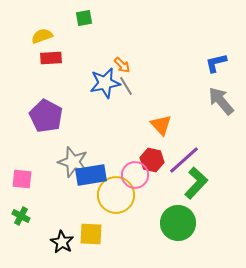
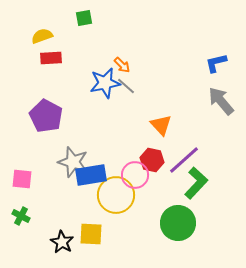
gray line: rotated 18 degrees counterclockwise
